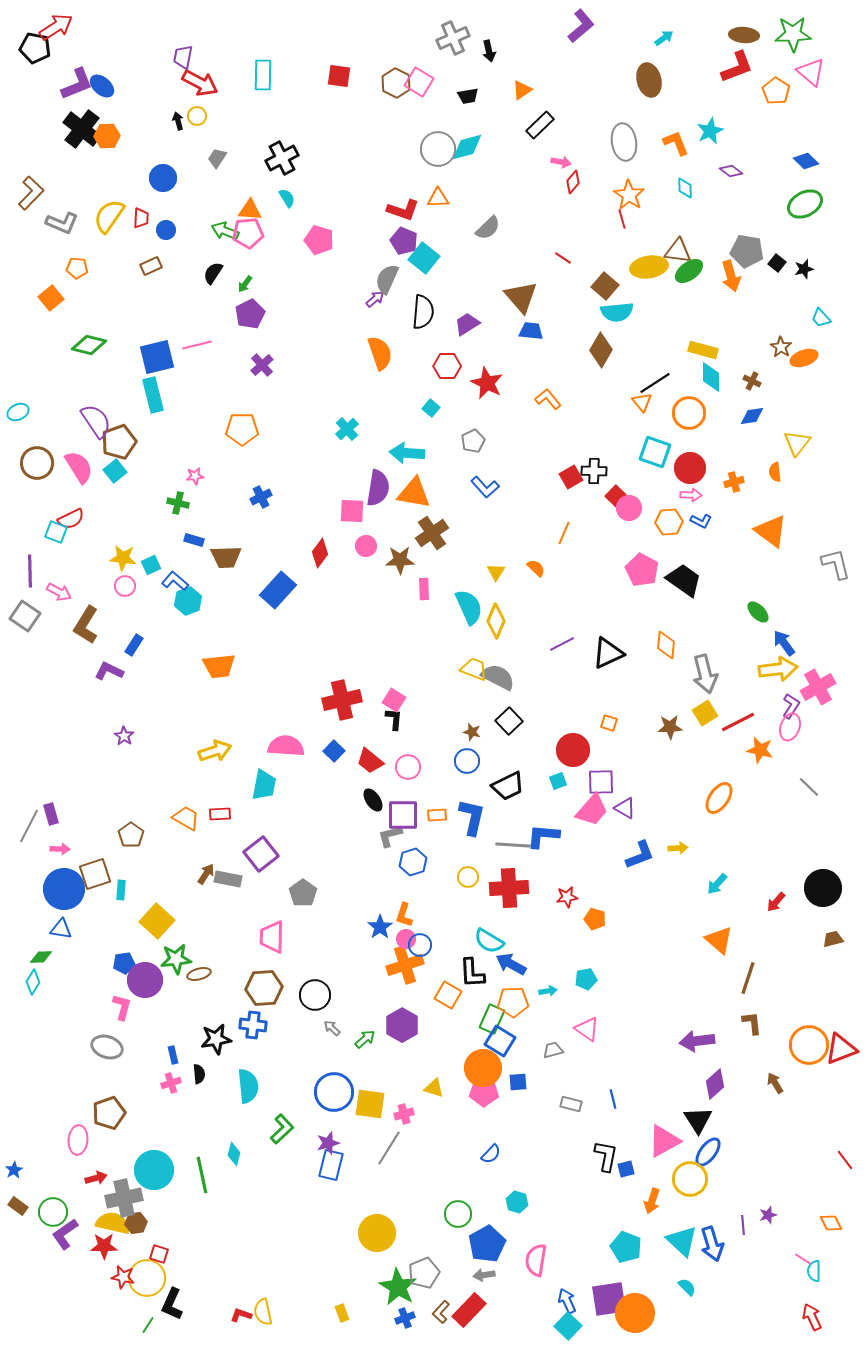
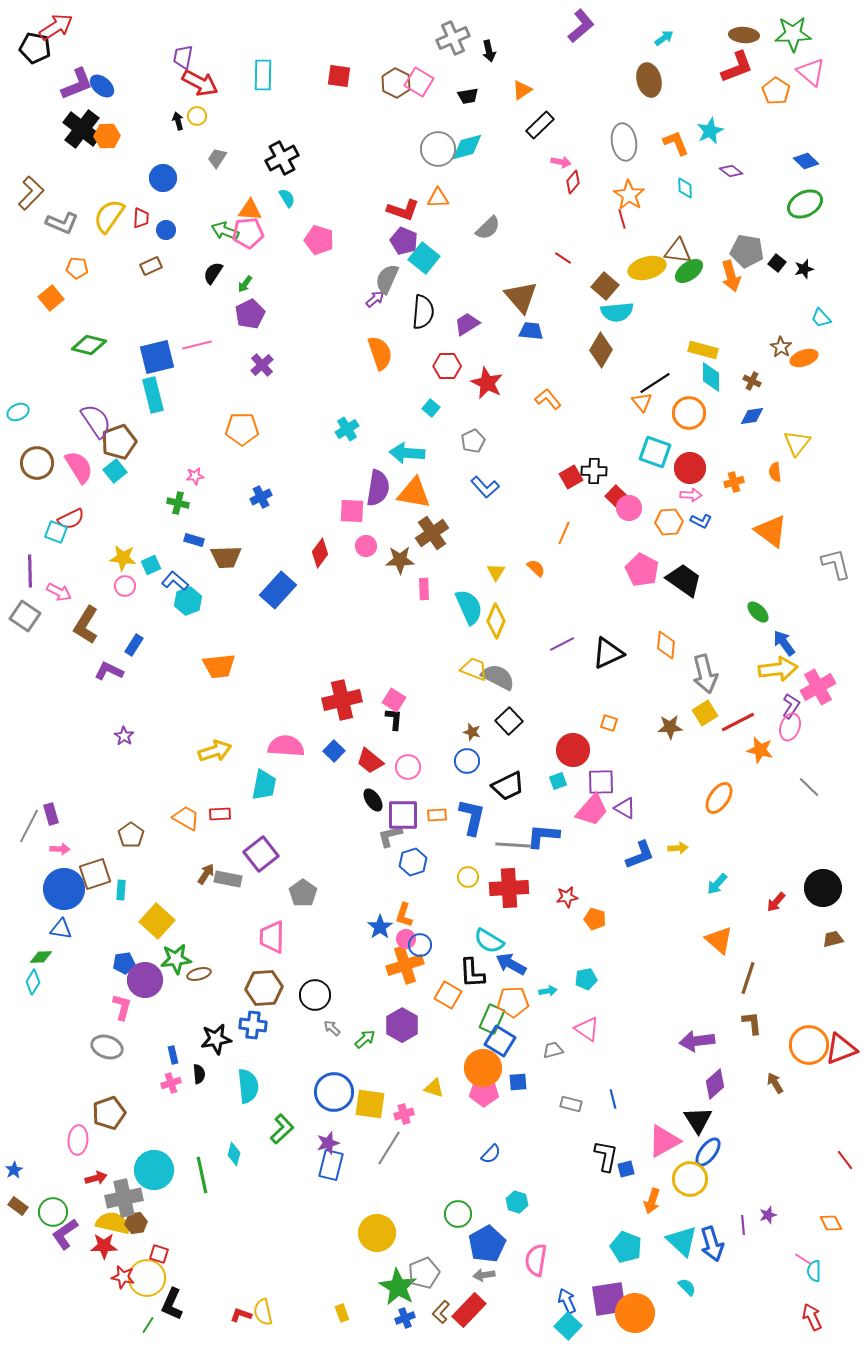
yellow ellipse at (649, 267): moved 2 px left, 1 px down; rotated 6 degrees counterclockwise
cyan cross at (347, 429): rotated 10 degrees clockwise
